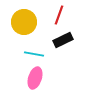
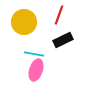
pink ellipse: moved 1 px right, 8 px up
